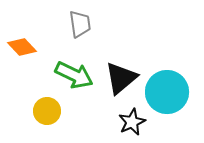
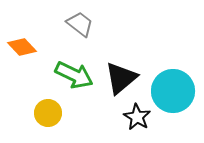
gray trapezoid: rotated 44 degrees counterclockwise
cyan circle: moved 6 px right, 1 px up
yellow circle: moved 1 px right, 2 px down
black star: moved 5 px right, 5 px up; rotated 16 degrees counterclockwise
